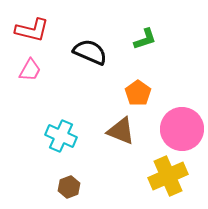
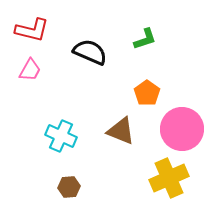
orange pentagon: moved 9 px right
yellow cross: moved 1 px right, 2 px down
brown hexagon: rotated 15 degrees clockwise
